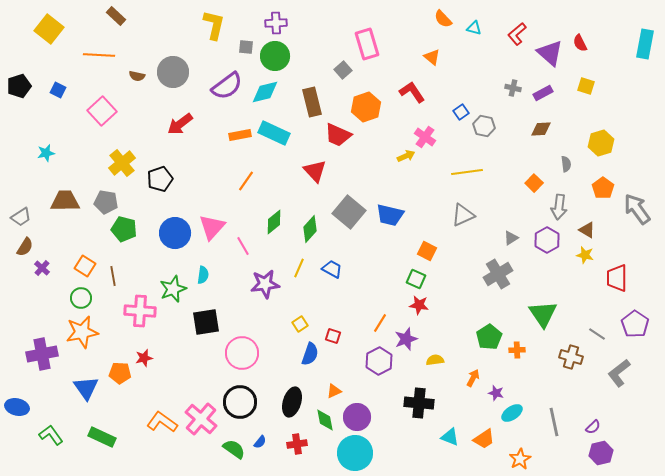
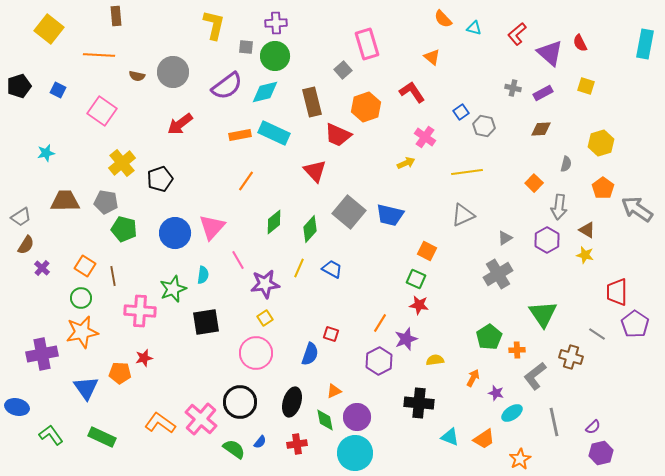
brown rectangle at (116, 16): rotated 42 degrees clockwise
pink square at (102, 111): rotated 12 degrees counterclockwise
yellow arrow at (406, 156): moved 7 px down
gray semicircle at (566, 164): rotated 21 degrees clockwise
gray arrow at (637, 209): rotated 20 degrees counterclockwise
gray triangle at (511, 238): moved 6 px left
pink line at (243, 246): moved 5 px left, 14 px down
brown semicircle at (25, 247): moved 1 px right, 2 px up
red trapezoid at (617, 278): moved 14 px down
yellow square at (300, 324): moved 35 px left, 6 px up
red square at (333, 336): moved 2 px left, 2 px up
pink circle at (242, 353): moved 14 px right
gray L-shape at (619, 373): moved 84 px left, 3 px down
orange L-shape at (162, 422): moved 2 px left, 1 px down
